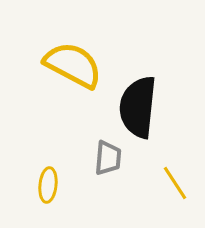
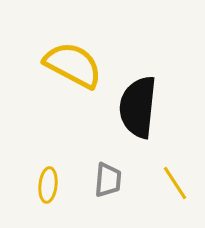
gray trapezoid: moved 22 px down
